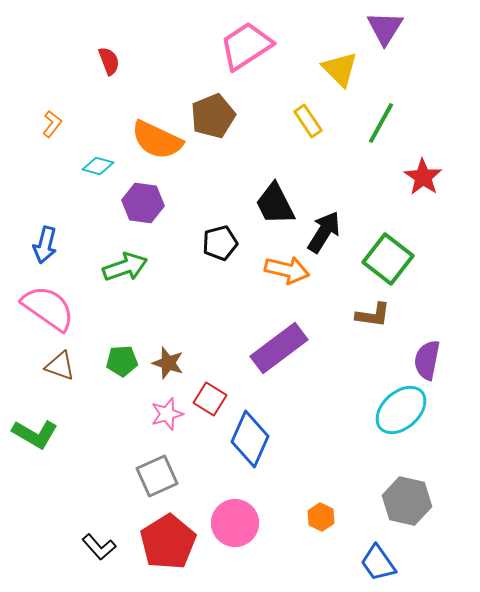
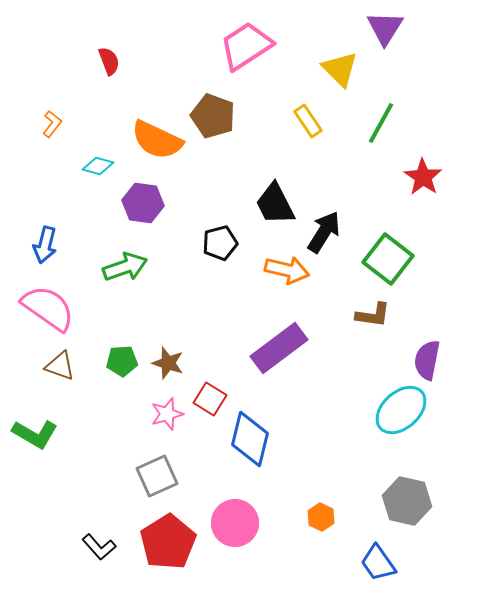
brown pentagon: rotated 30 degrees counterclockwise
blue diamond: rotated 10 degrees counterclockwise
